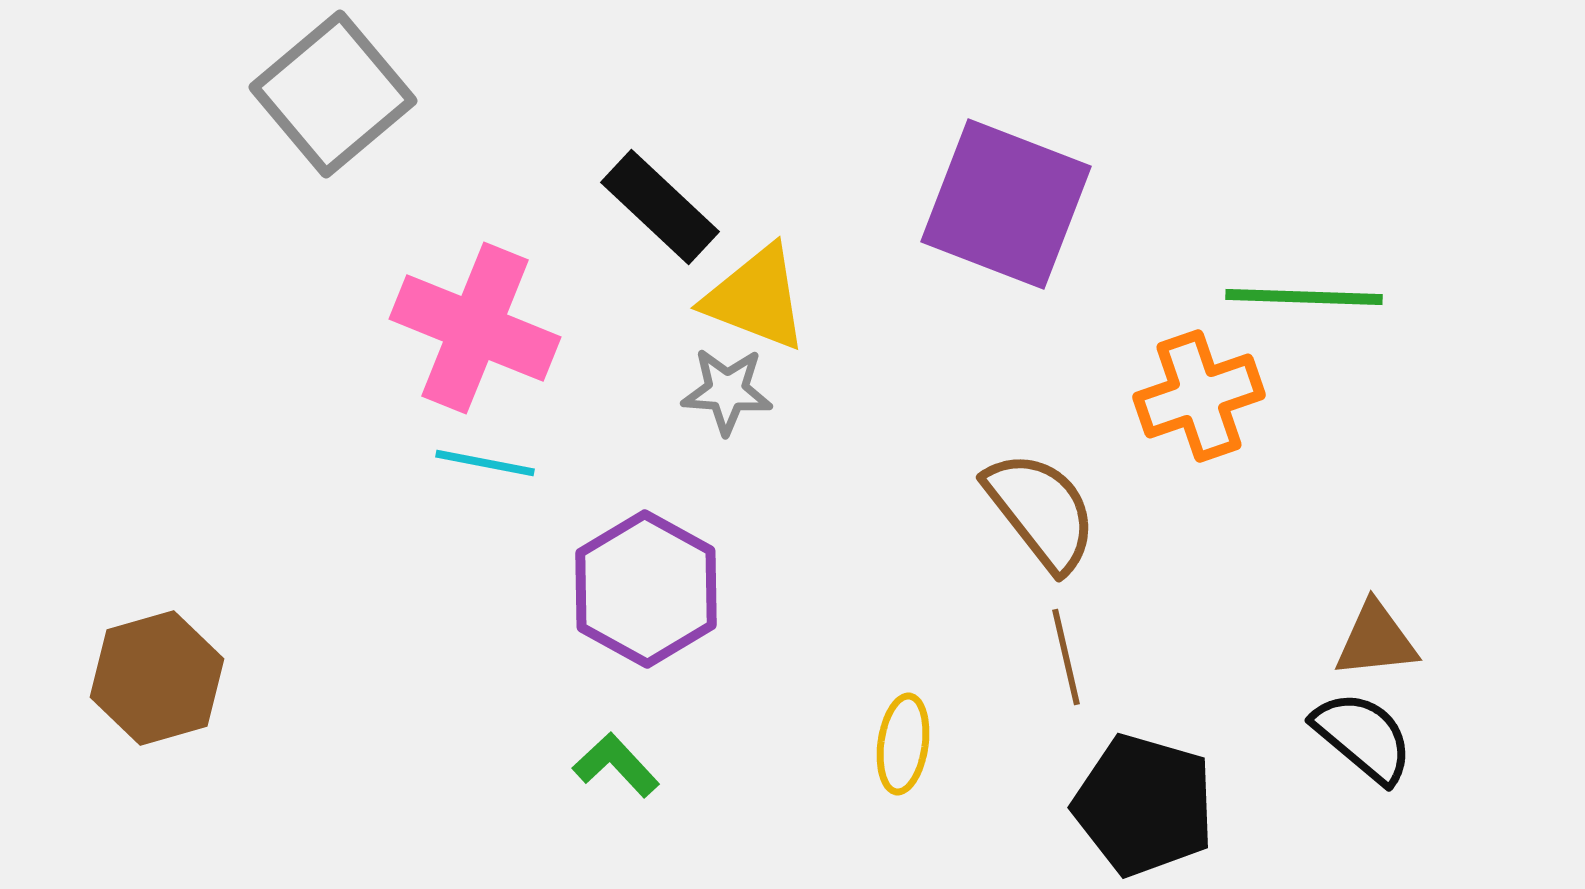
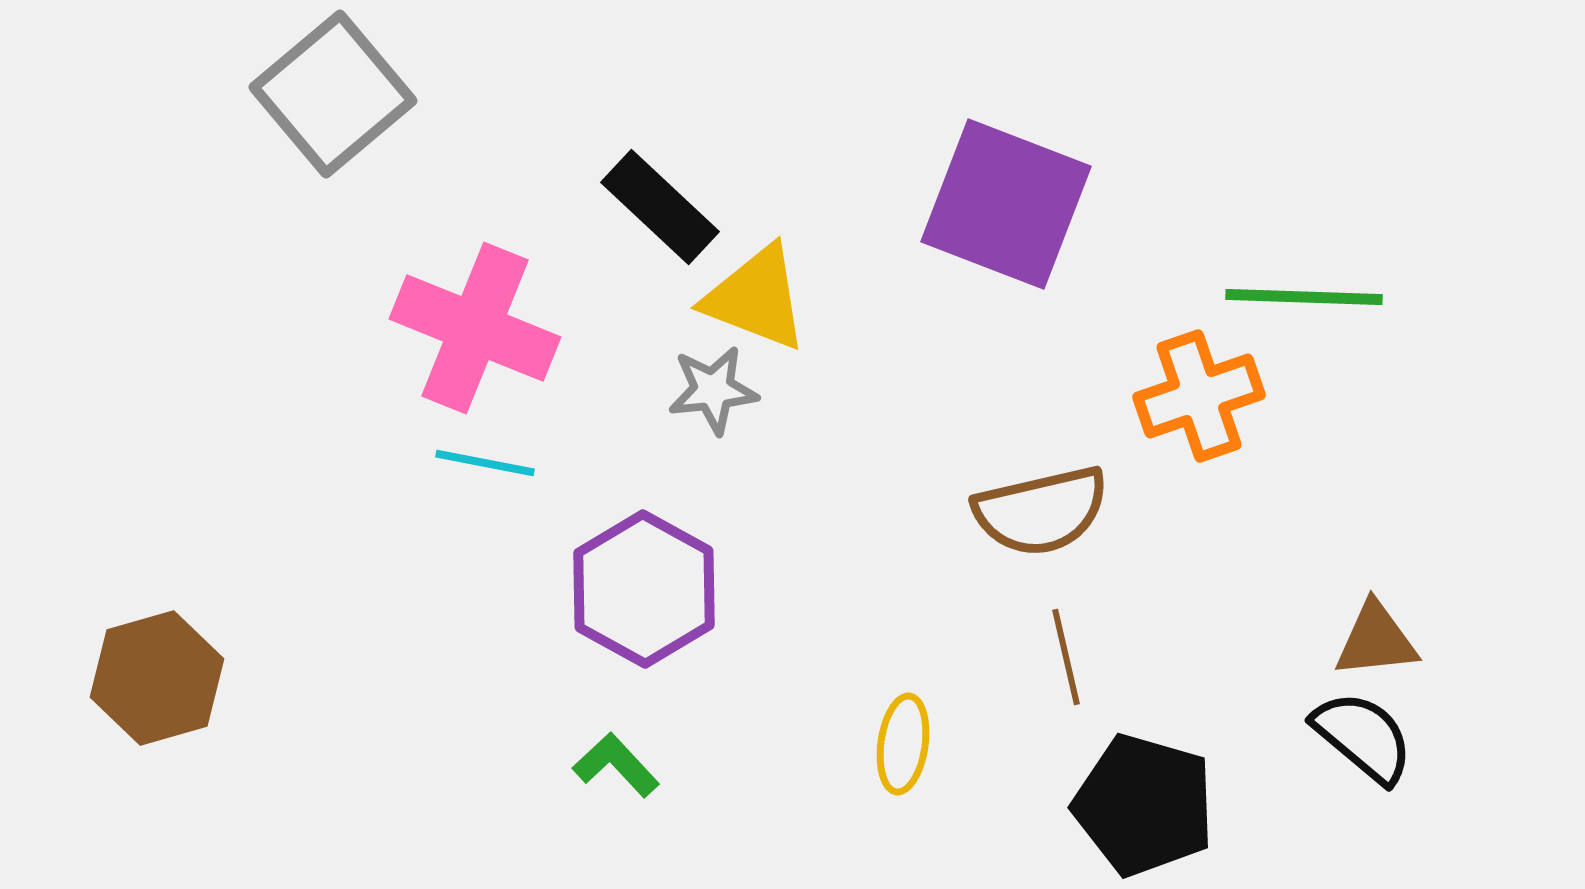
gray star: moved 14 px left, 1 px up; rotated 10 degrees counterclockwise
brown semicircle: rotated 115 degrees clockwise
purple hexagon: moved 2 px left
